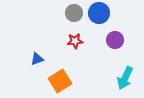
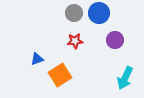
orange square: moved 6 px up
